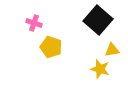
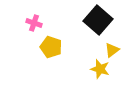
yellow triangle: rotated 28 degrees counterclockwise
